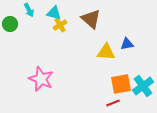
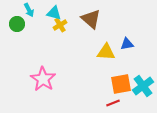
green circle: moved 7 px right
pink star: moved 2 px right; rotated 10 degrees clockwise
